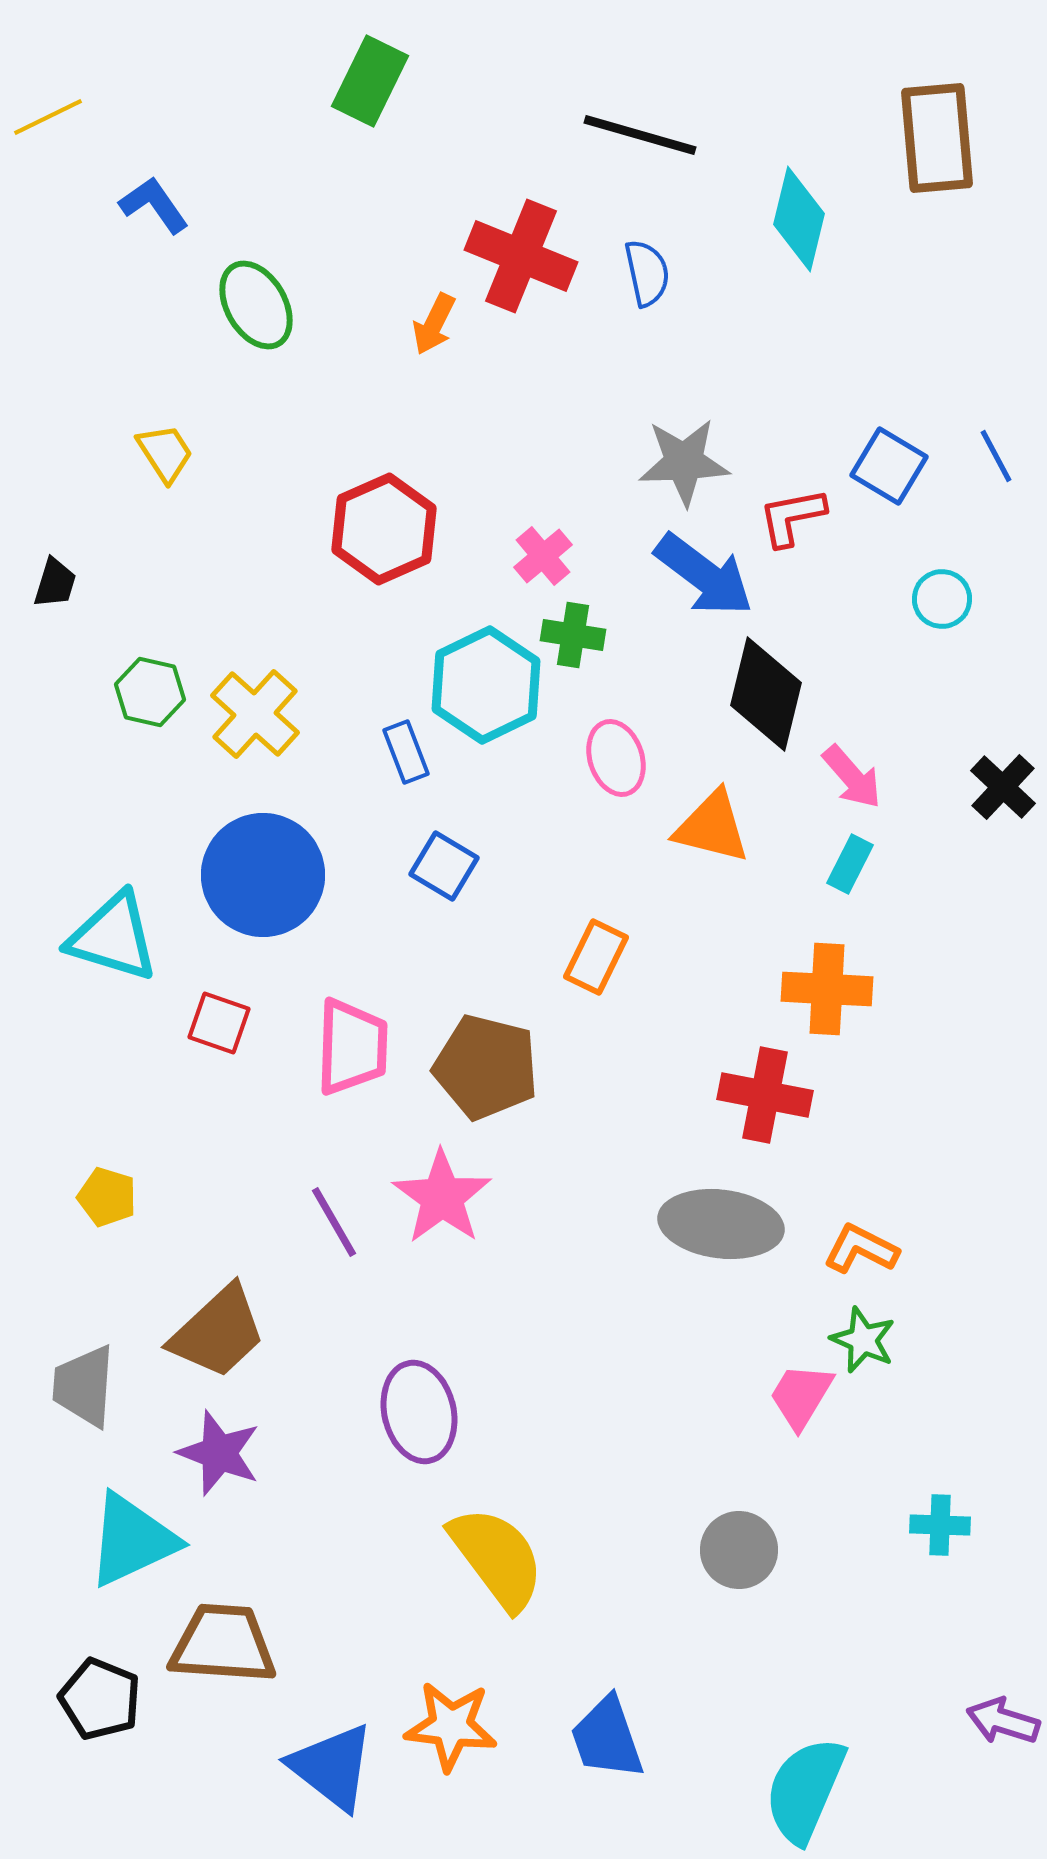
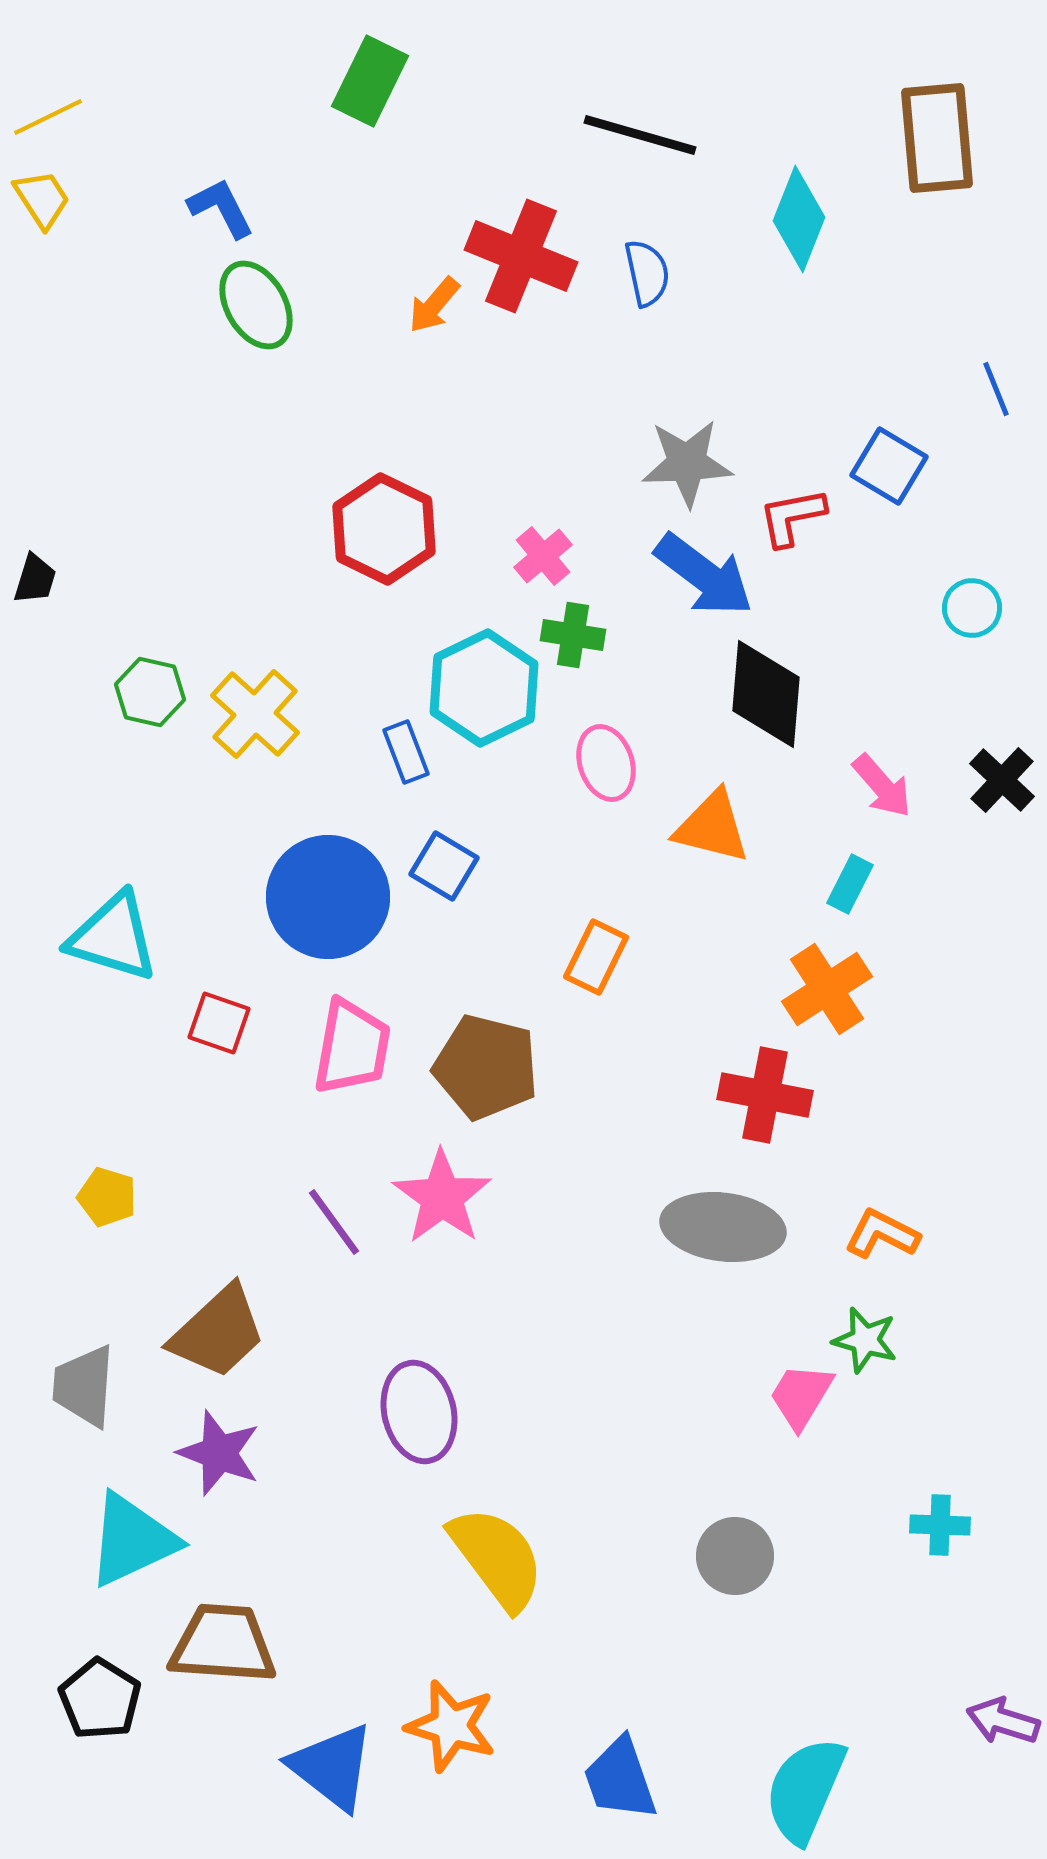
blue L-shape at (154, 205): moved 67 px right, 3 px down; rotated 8 degrees clockwise
cyan diamond at (799, 219): rotated 8 degrees clockwise
orange arrow at (434, 324): moved 19 px up; rotated 14 degrees clockwise
yellow trapezoid at (165, 453): moved 123 px left, 254 px up
blue line at (996, 456): moved 67 px up; rotated 6 degrees clockwise
gray star at (684, 462): moved 3 px right, 1 px down
red hexagon at (384, 529): rotated 10 degrees counterclockwise
black trapezoid at (55, 583): moved 20 px left, 4 px up
cyan circle at (942, 599): moved 30 px right, 9 px down
cyan hexagon at (486, 685): moved 2 px left, 3 px down
black diamond at (766, 694): rotated 9 degrees counterclockwise
pink ellipse at (616, 758): moved 10 px left, 5 px down
pink arrow at (852, 777): moved 30 px right, 9 px down
black cross at (1003, 787): moved 1 px left, 7 px up
cyan rectangle at (850, 864): moved 20 px down
blue circle at (263, 875): moved 65 px right, 22 px down
orange cross at (827, 989): rotated 36 degrees counterclockwise
pink trapezoid at (352, 1047): rotated 8 degrees clockwise
purple line at (334, 1222): rotated 6 degrees counterclockwise
gray ellipse at (721, 1224): moved 2 px right, 3 px down
orange L-shape at (861, 1249): moved 21 px right, 15 px up
green star at (863, 1340): moved 2 px right; rotated 8 degrees counterclockwise
gray circle at (739, 1550): moved 4 px left, 6 px down
black pentagon at (100, 1699): rotated 10 degrees clockwise
orange star at (451, 1726): rotated 10 degrees clockwise
blue trapezoid at (607, 1738): moved 13 px right, 41 px down
